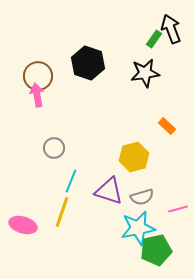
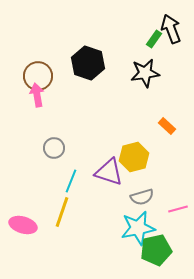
purple triangle: moved 19 px up
